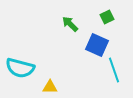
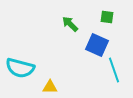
green square: rotated 32 degrees clockwise
